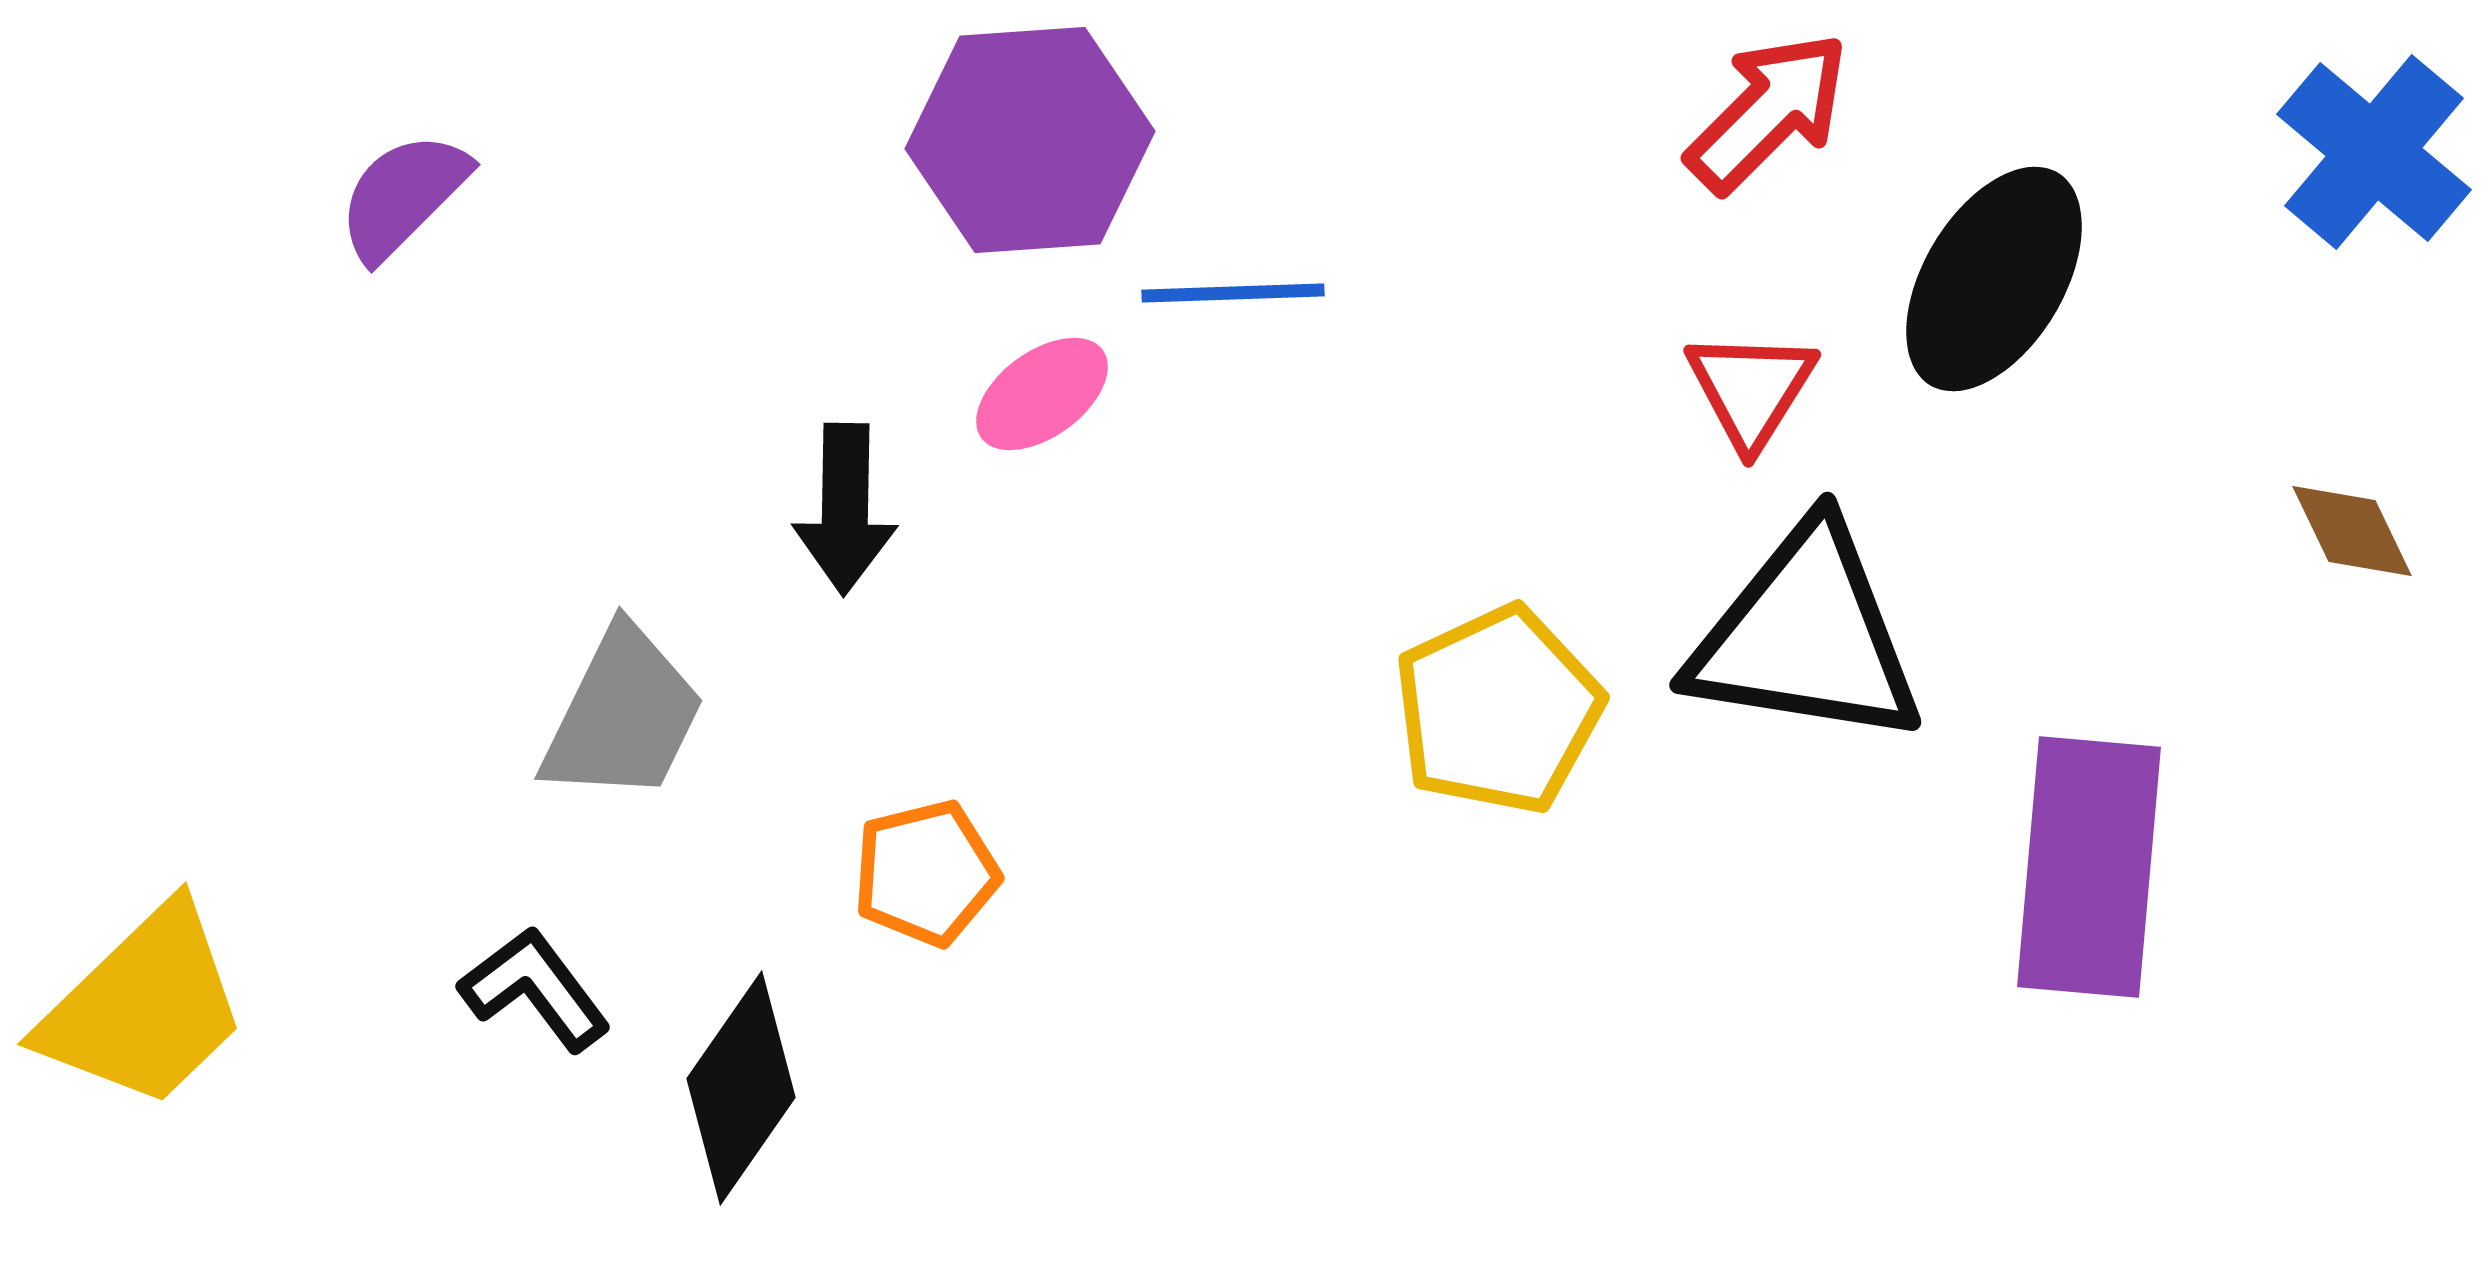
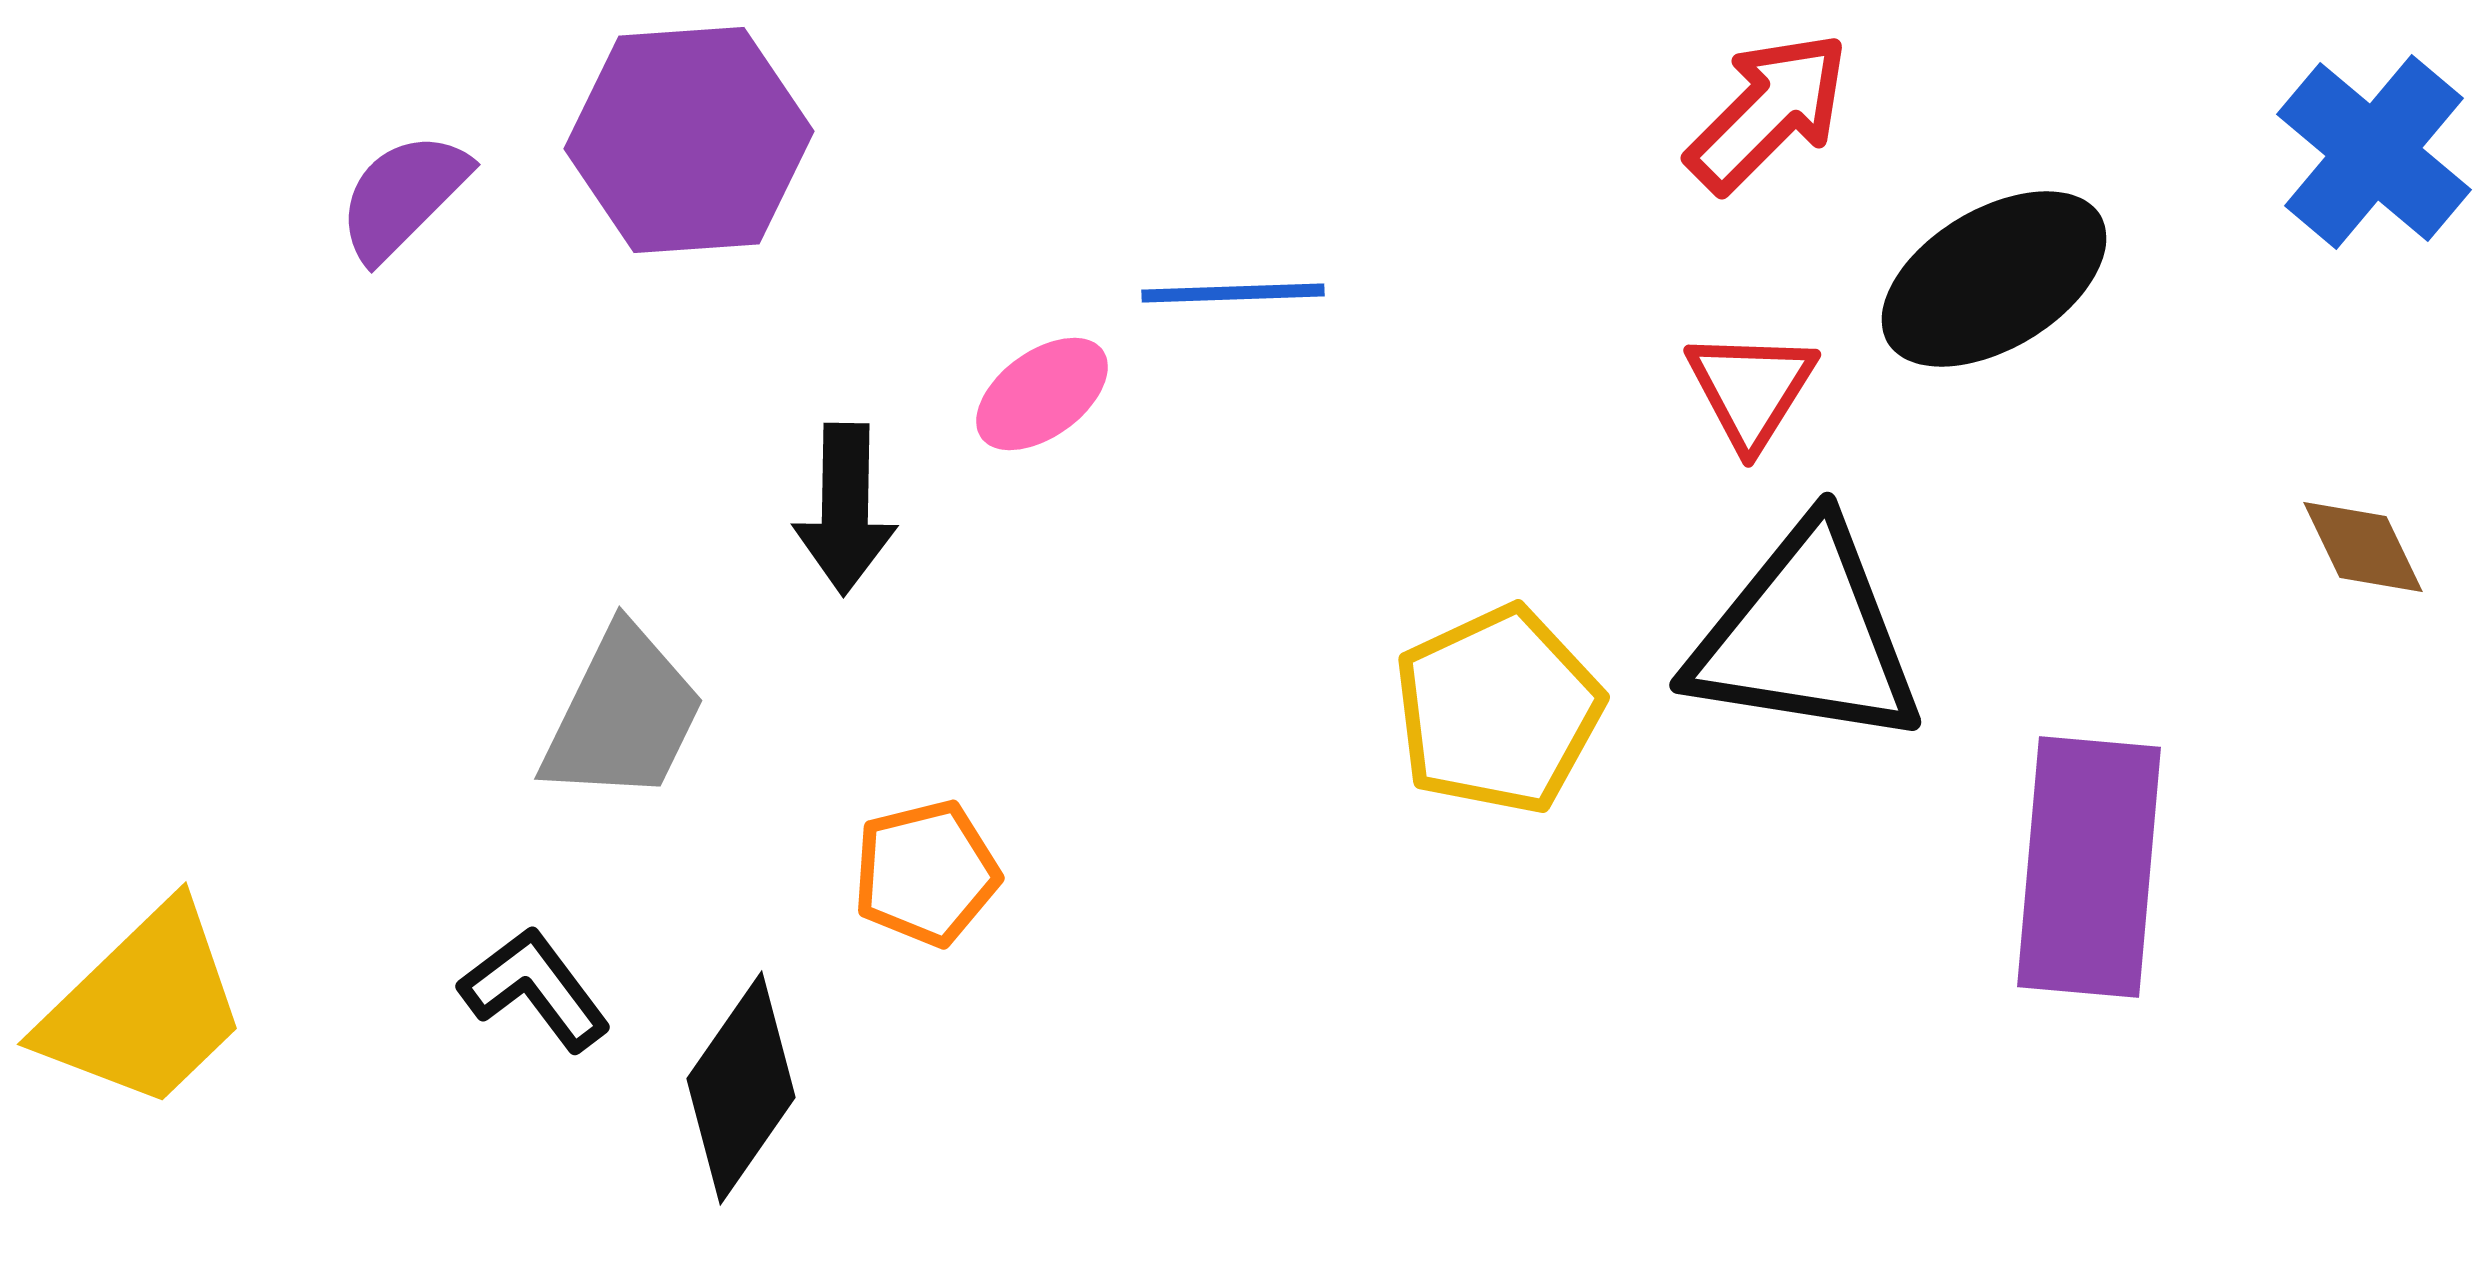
purple hexagon: moved 341 px left
black ellipse: rotated 28 degrees clockwise
brown diamond: moved 11 px right, 16 px down
